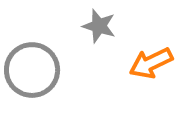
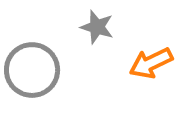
gray star: moved 2 px left, 1 px down
